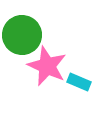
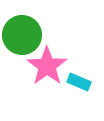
pink star: rotated 12 degrees clockwise
